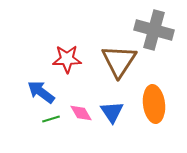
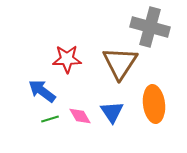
gray cross: moved 4 px left, 3 px up
brown triangle: moved 1 px right, 2 px down
blue arrow: moved 1 px right, 1 px up
pink diamond: moved 1 px left, 3 px down
green line: moved 1 px left
